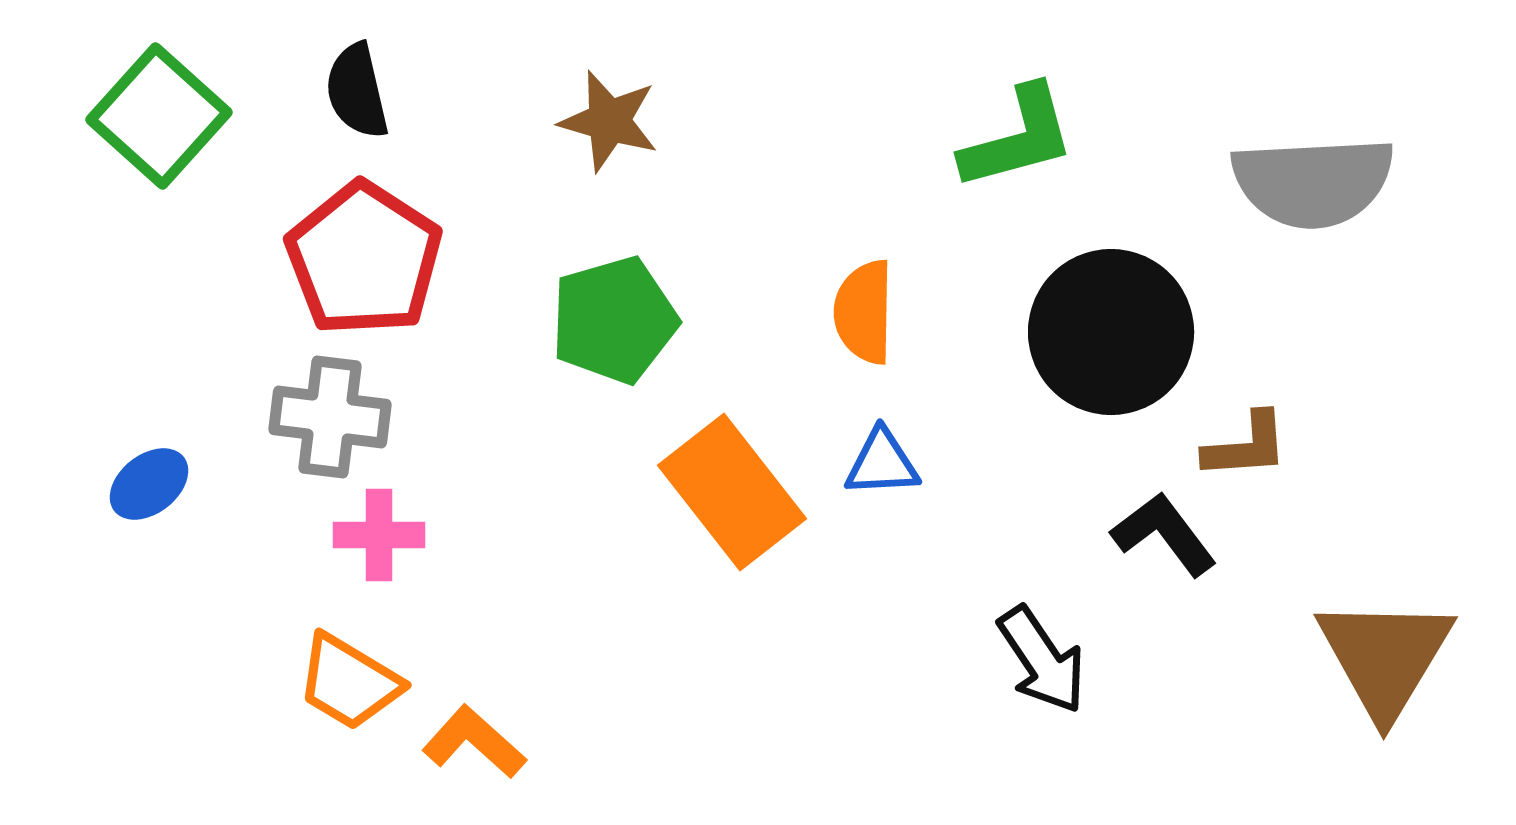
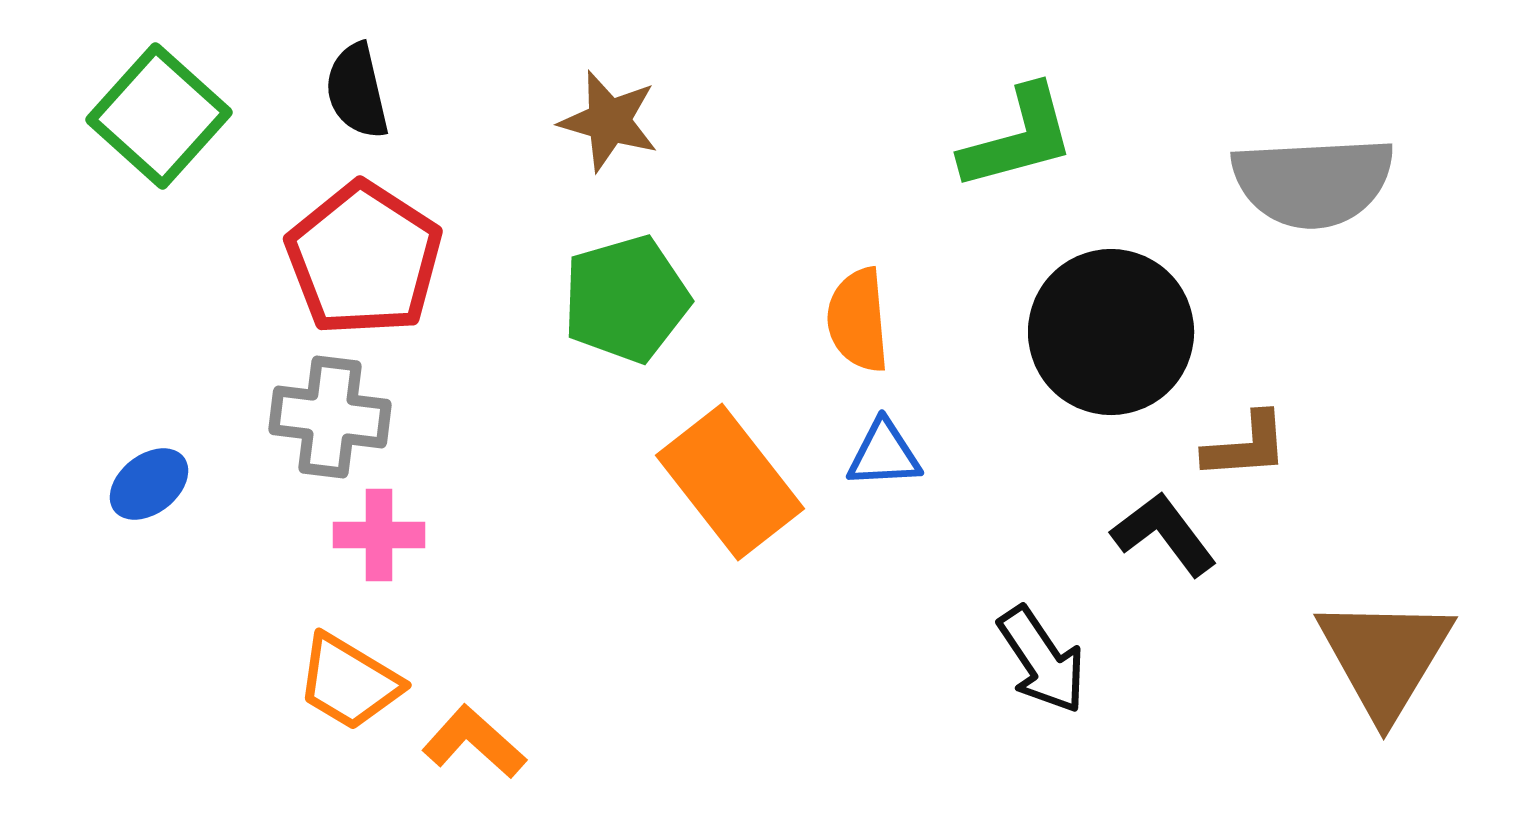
orange semicircle: moved 6 px left, 8 px down; rotated 6 degrees counterclockwise
green pentagon: moved 12 px right, 21 px up
blue triangle: moved 2 px right, 9 px up
orange rectangle: moved 2 px left, 10 px up
